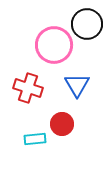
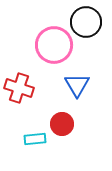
black circle: moved 1 px left, 2 px up
red cross: moved 9 px left
